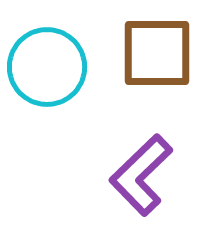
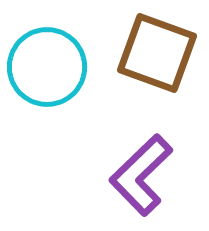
brown square: rotated 20 degrees clockwise
